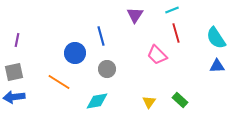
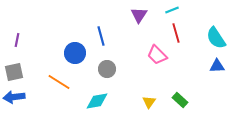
purple triangle: moved 4 px right
